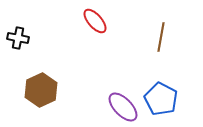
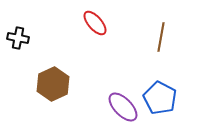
red ellipse: moved 2 px down
brown hexagon: moved 12 px right, 6 px up
blue pentagon: moved 1 px left, 1 px up
